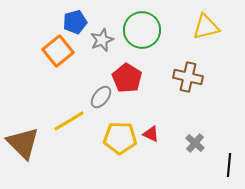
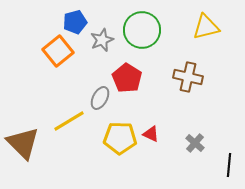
gray ellipse: moved 1 px left, 1 px down; rotated 10 degrees counterclockwise
